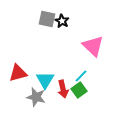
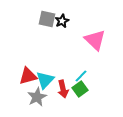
black star: rotated 16 degrees clockwise
pink triangle: moved 2 px right, 6 px up
red triangle: moved 10 px right, 3 px down
cyan triangle: rotated 12 degrees clockwise
green square: moved 1 px right, 1 px up
gray star: moved 1 px right; rotated 30 degrees clockwise
